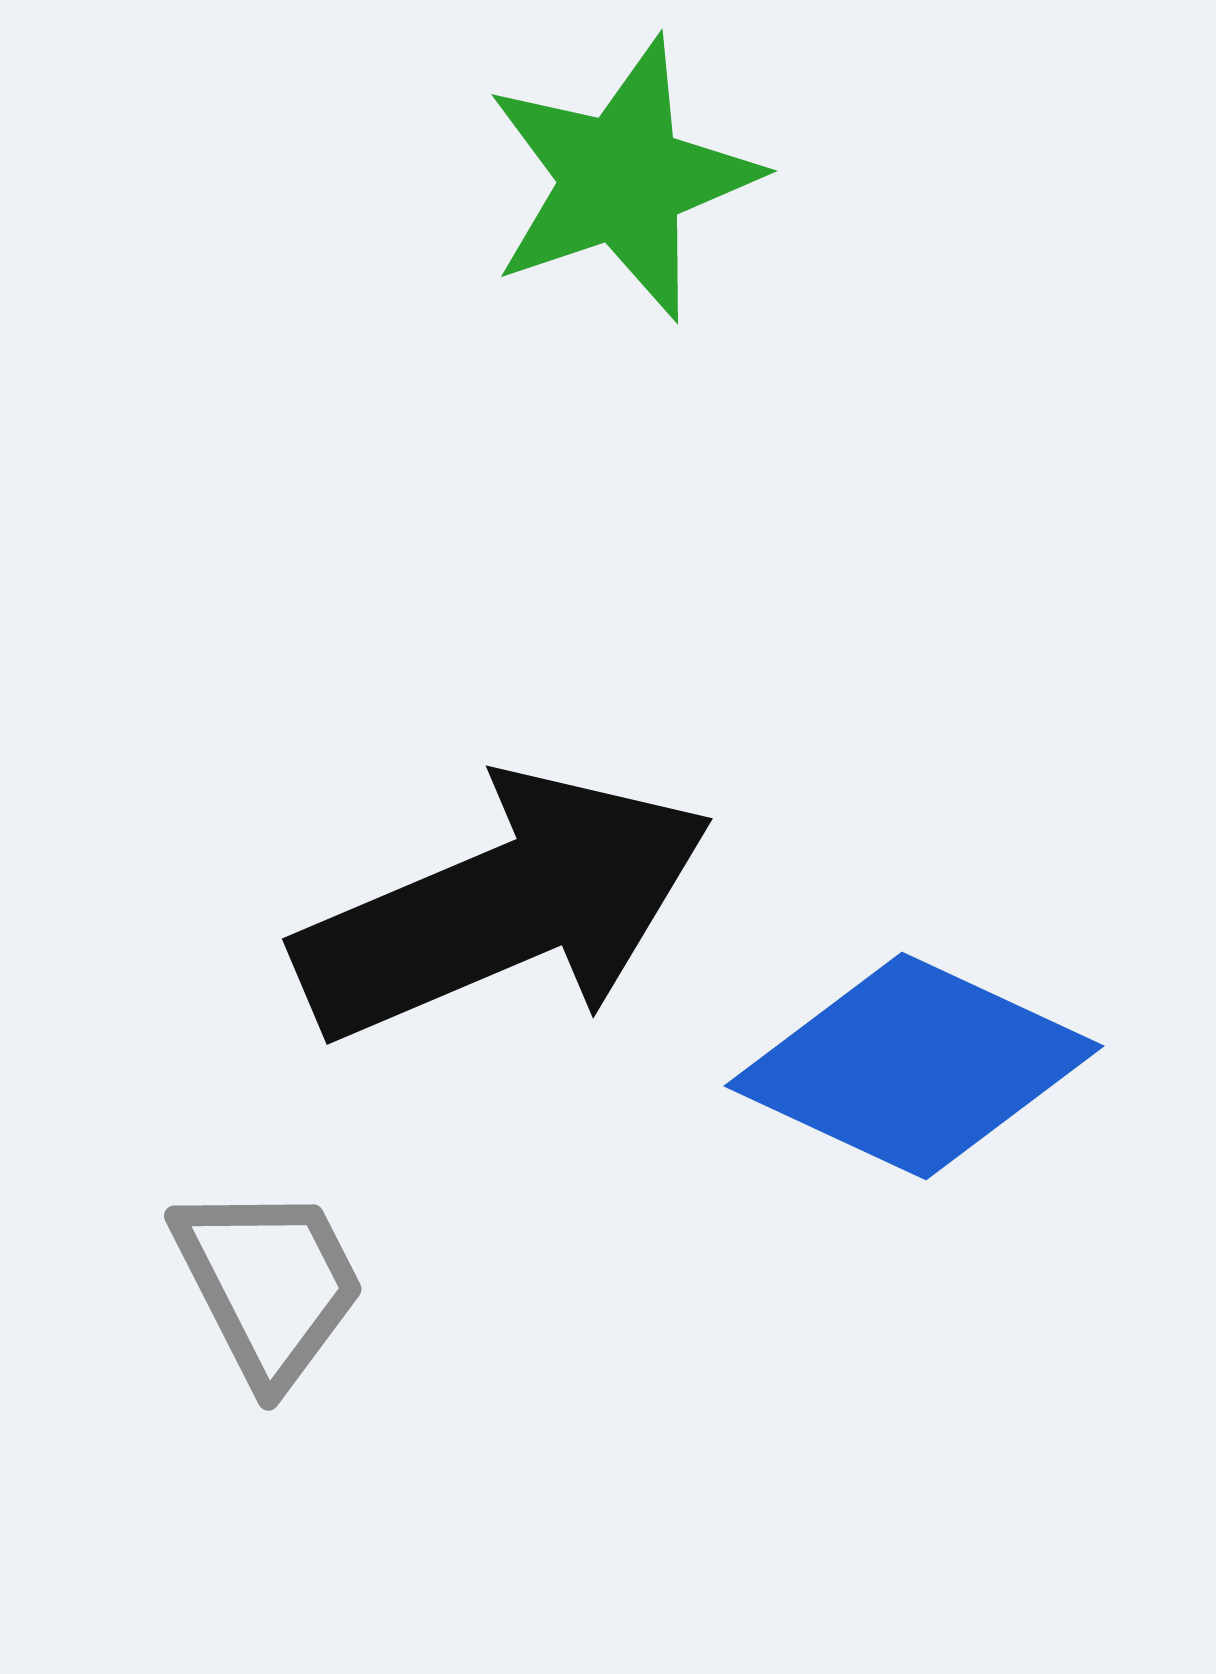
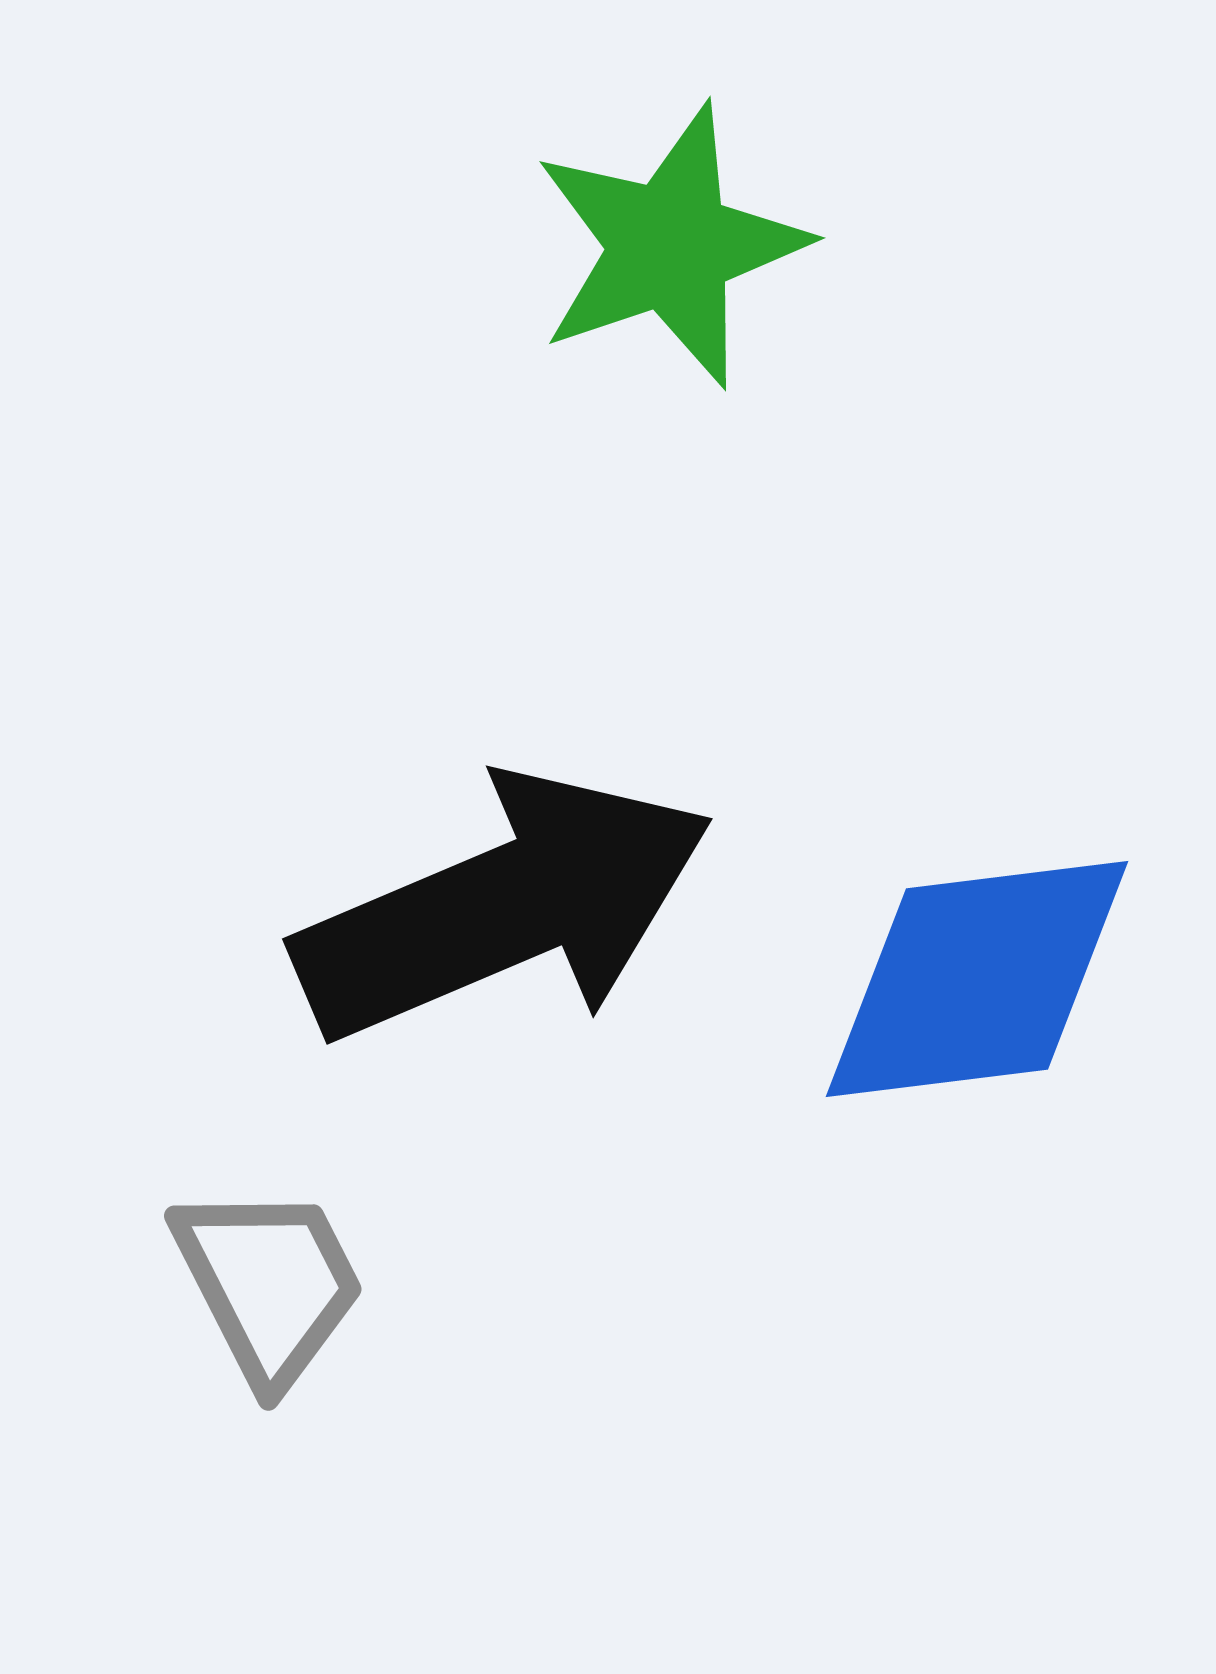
green star: moved 48 px right, 67 px down
blue diamond: moved 63 px right, 87 px up; rotated 32 degrees counterclockwise
